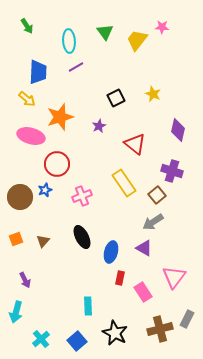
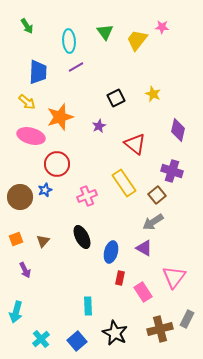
yellow arrow: moved 3 px down
pink cross: moved 5 px right
purple arrow: moved 10 px up
